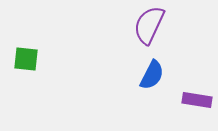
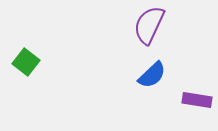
green square: moved 3 px down; rotated 32 degrees clockwise
blue semicircle: rotated 20 degrees clockwise
